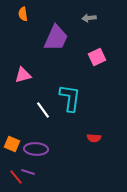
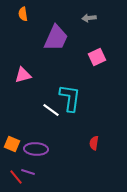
white line: moved 8 px right; rotated 18 degrees counterclockwise
red semicircle: moved 5 px down; rotated 96 degrees clockwise
